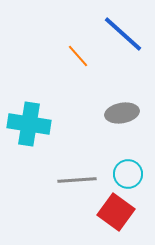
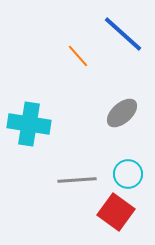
gray ellipse: rotated 32 degrees counterclockwise
